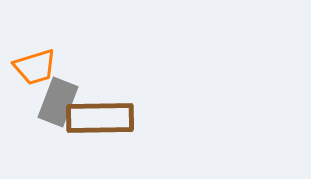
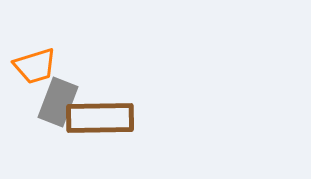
orange trapezoid: moved 1 px up
